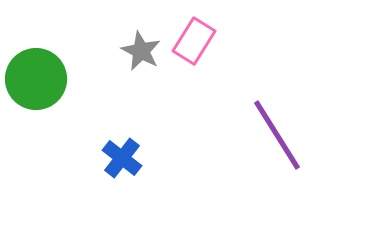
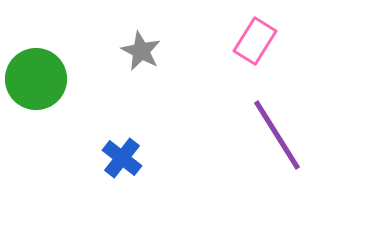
pink rectangle: moved 61 px right
